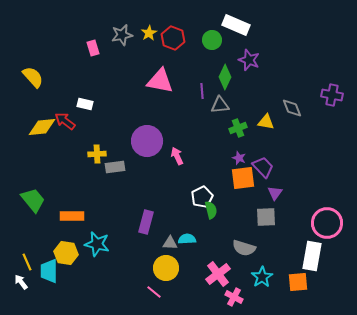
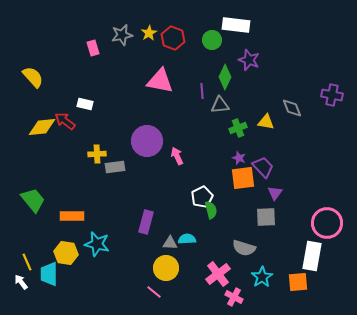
white rectangle at (236, 25): rotated 16 degrees counterclockwise
cyan trapezoid at (49, 271): moved 3 px down
